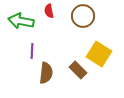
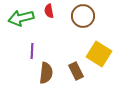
green arrow: moved 3 px up; rotated 25 degrees counterclockwise
brown rectangle: moved 2 px left, 1 px down; rotated 18 degrees clockwise
